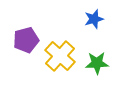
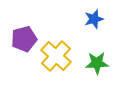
purple pentagon: moved 2 px left, 1 px up
yellow cross: moved 4 px left
